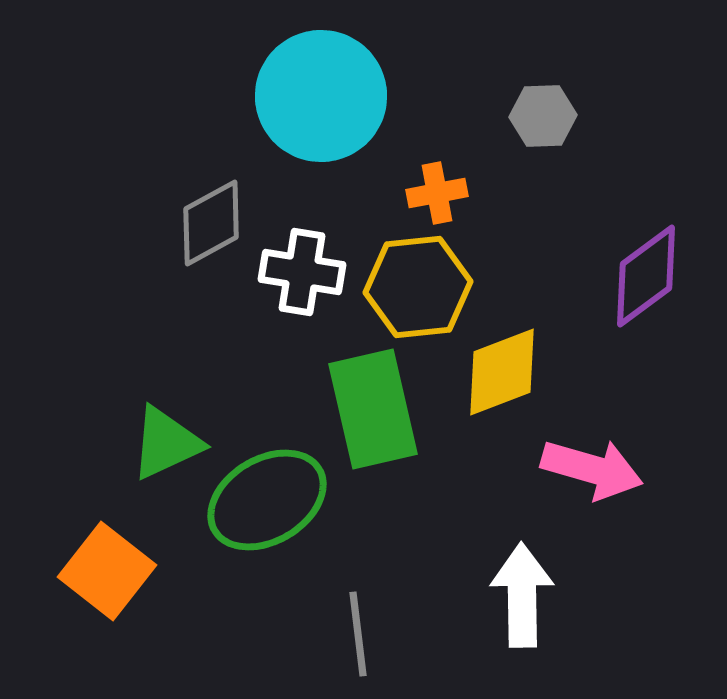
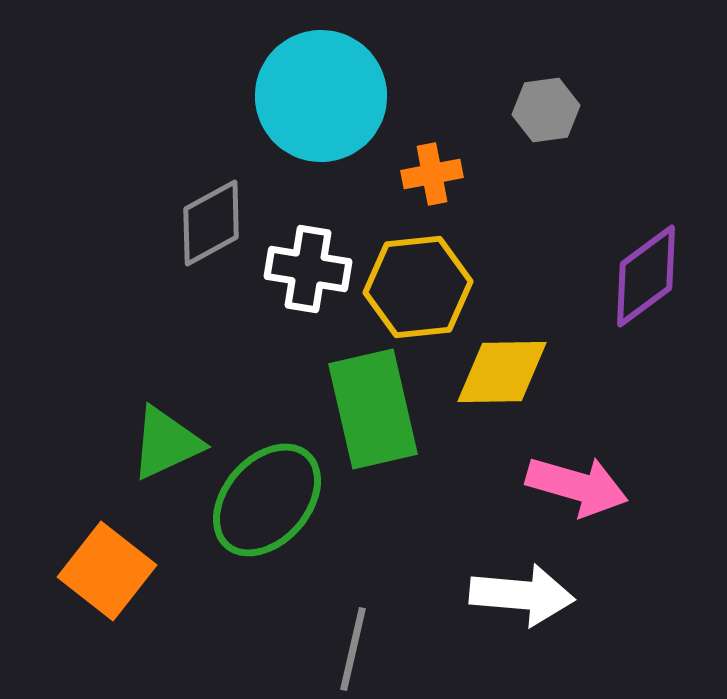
gray hexagon: moved 3 px right, 6 px up; rotated 6 degrees counterclockwise
orange cross: moved 5 px left, 19 px up
white cross: moved 6 px right, 3 px up
yellow diamond: rotated 20 degrees clockwise
pink arrow: moved 15 px left, 17 px down
green ellipse: rotated 18 degrees counterclockwise
white arrow: rotated 96 degrees clockwise
gray line: moved 5 px left, 15 px down; rotated 20 degrees clockwise
